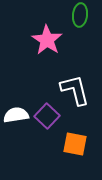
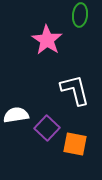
purple square: moved 12 px down
